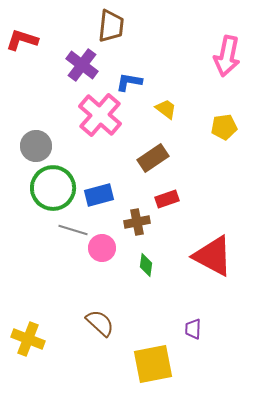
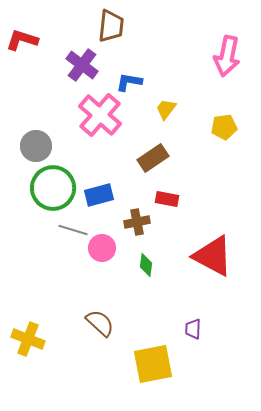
yellow trapezoid: rotated 90 degrees counterclockwise
red rectangle: rotated 30 degrees clockwise
